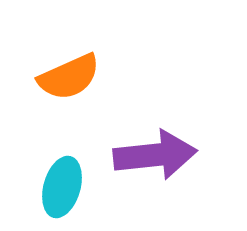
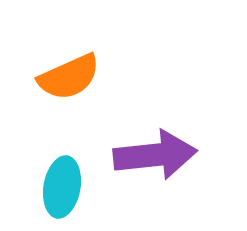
cyan ellipse: rotated 6 degrees counterclockwise
